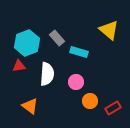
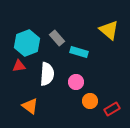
red rectangle: moved 1 px left, 1 px down
